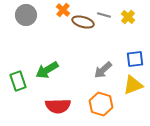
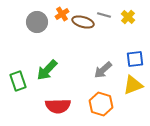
orange cross: moved 1 px left, 4 px down; rotated 16 degrees clockwise
gray circle: moved 11 px right, 7 px down
green arrow: rotated 15 degrees counterclockwise
